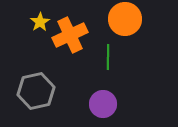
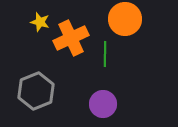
yellow star: rotated 24 degrees counterclockwise
orange cross: moved 1 px right, 3 px down
green line: moved 3 px left, 3 px up
gray hexagon: rotated 9 degrees counterclockwise
